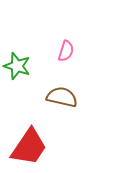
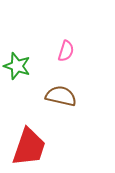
brown semicircle: moved 1 px left, 1 px up
red trapezoid: rotated 15 degrees counterclockwise
